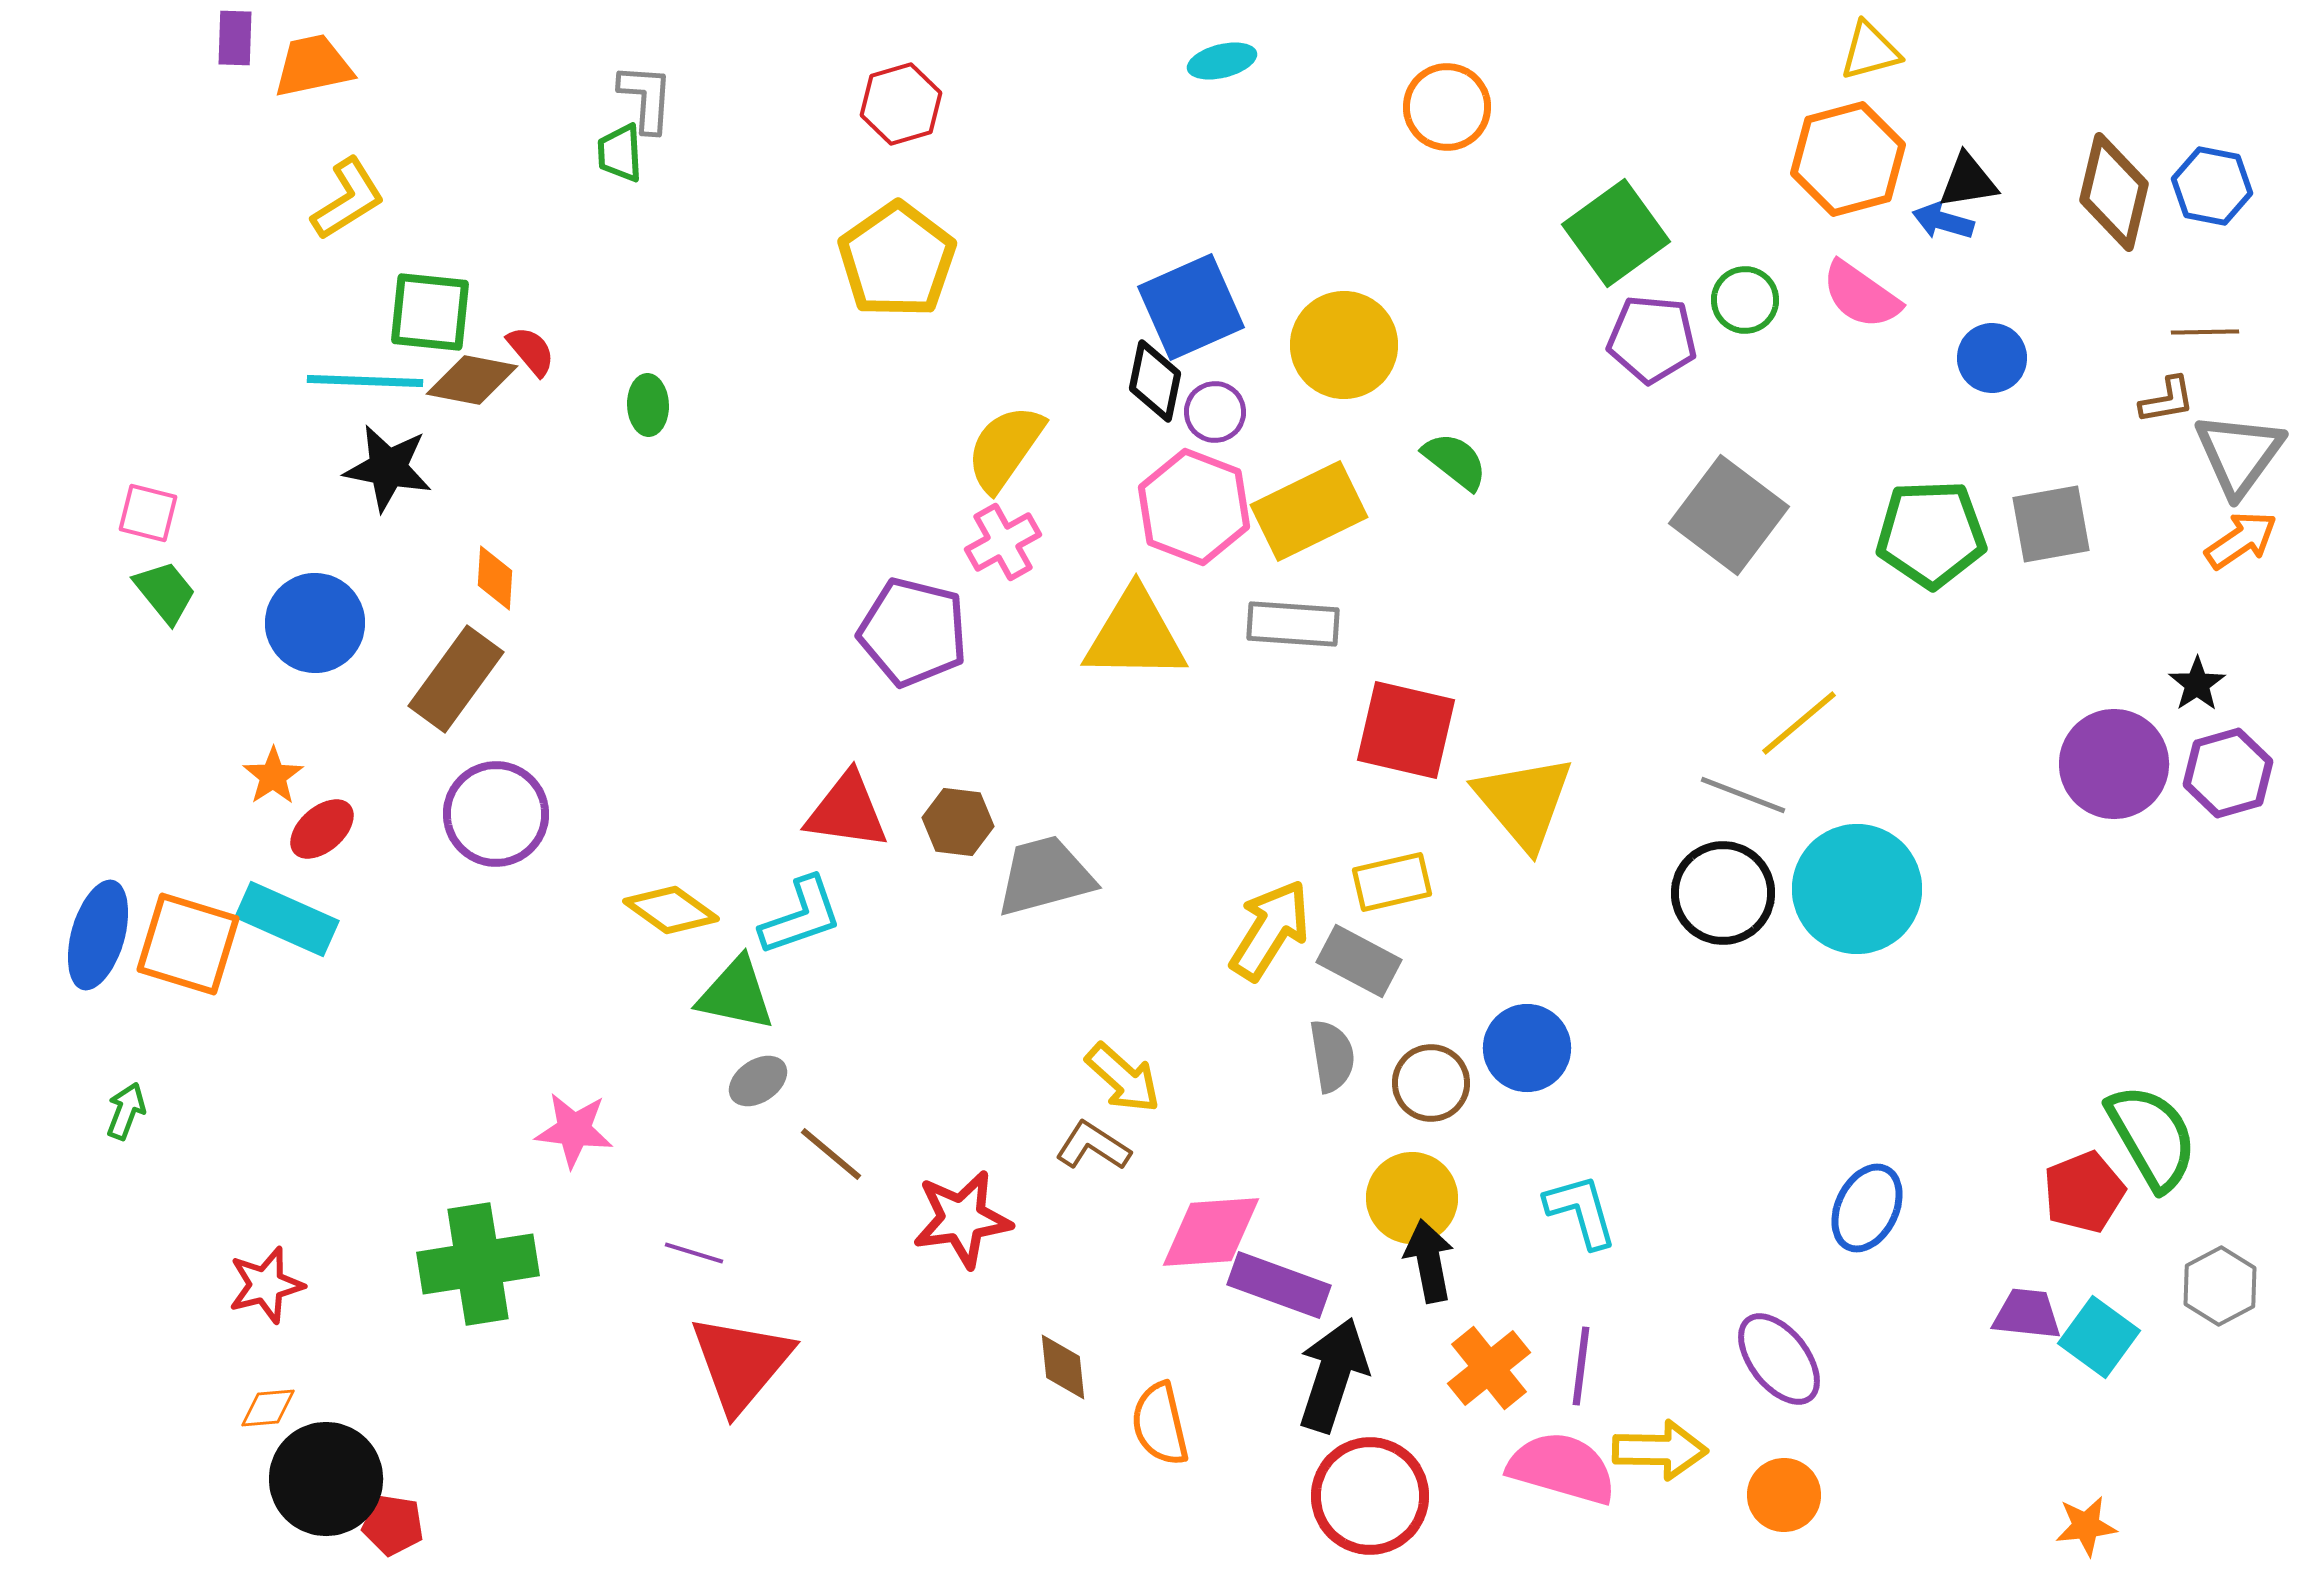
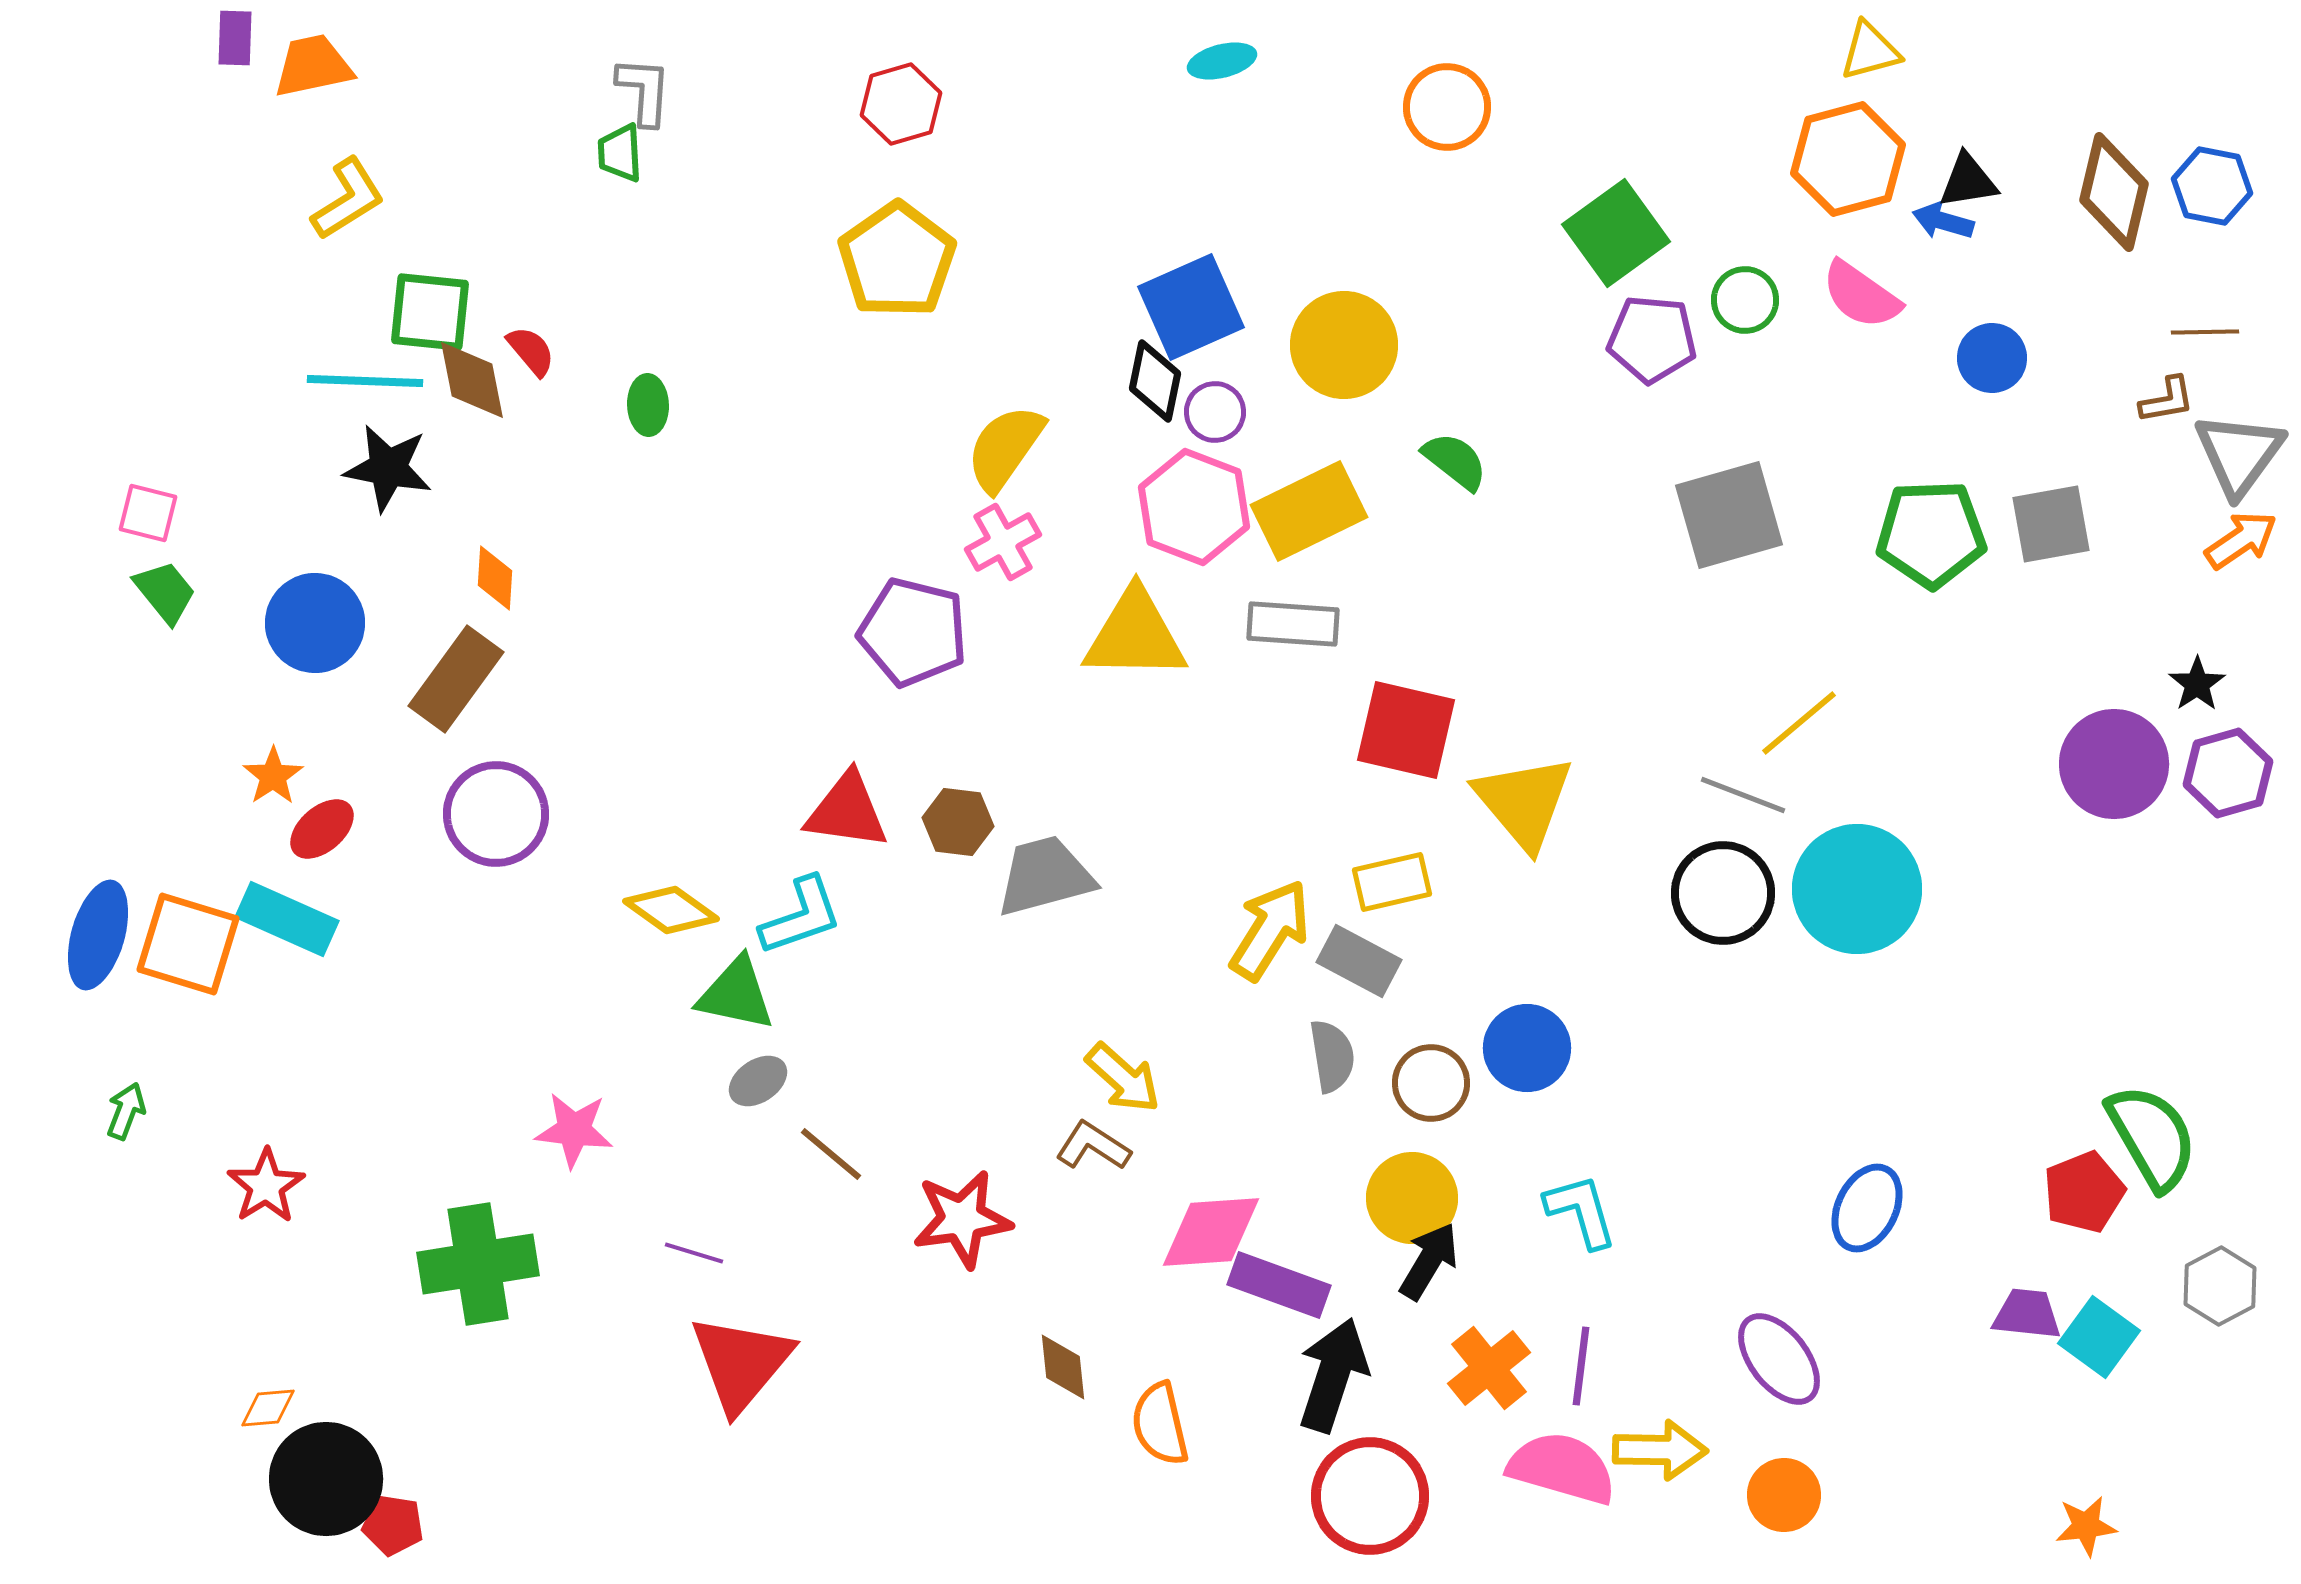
gray L-shape at (646, 98): moved 2 px left, 7 px up
brown diamond at (472, 380): rotated 68 degrees clockwise
gray square at (1729, 515): rotated 37 degrees clockwise
black arrow at (1429, 1261): rotated 42 degrees clockwise
red star at (266, 1285): moved 99 px up; rotated 18 degrees counterclockwise
